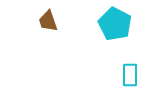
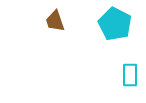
brown trapezoid: moved 7 px right
